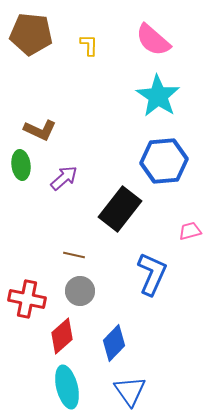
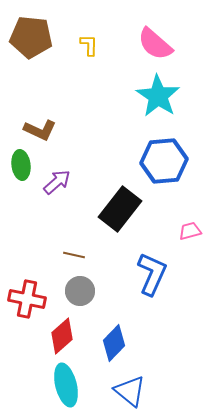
brown pentagon: moved 3 px down
pink semicircle: moved 2 px right, 4 px down
purple arrow: moved 7 px left, 4 px down
cyan ellipse: moved 1 px left, 2 px up
blue triangle: rotated 16 degrees counterclockwise
